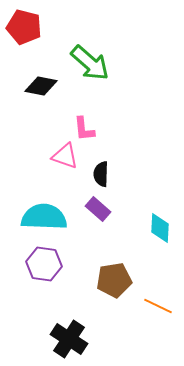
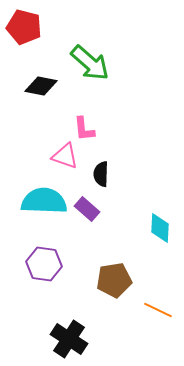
purple rectangle: moved 11 px left
cyan semicircle: moved 16 px up
orange line: moved 4 px down
